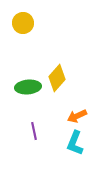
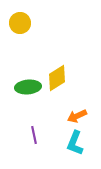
yellow circle: moved 3 px left
yellow diamond: rotated 16 degrees clockwise
purple line: moved 4 px down
